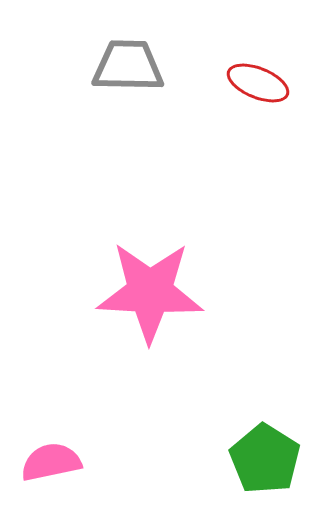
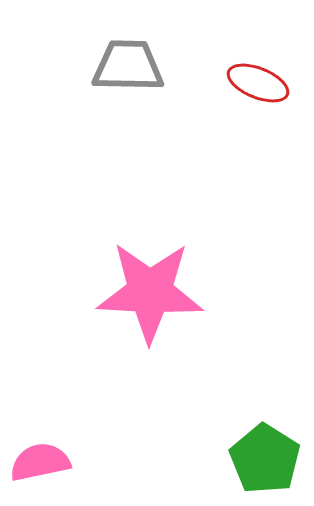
pink semicircle: moved 11 px left
